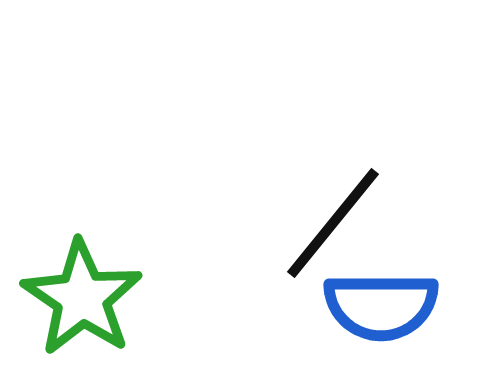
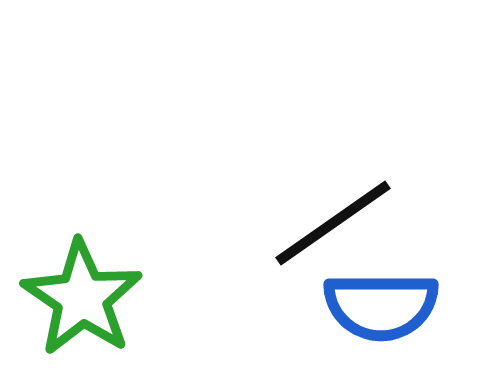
black line: rotated 16 degrees clockwise
